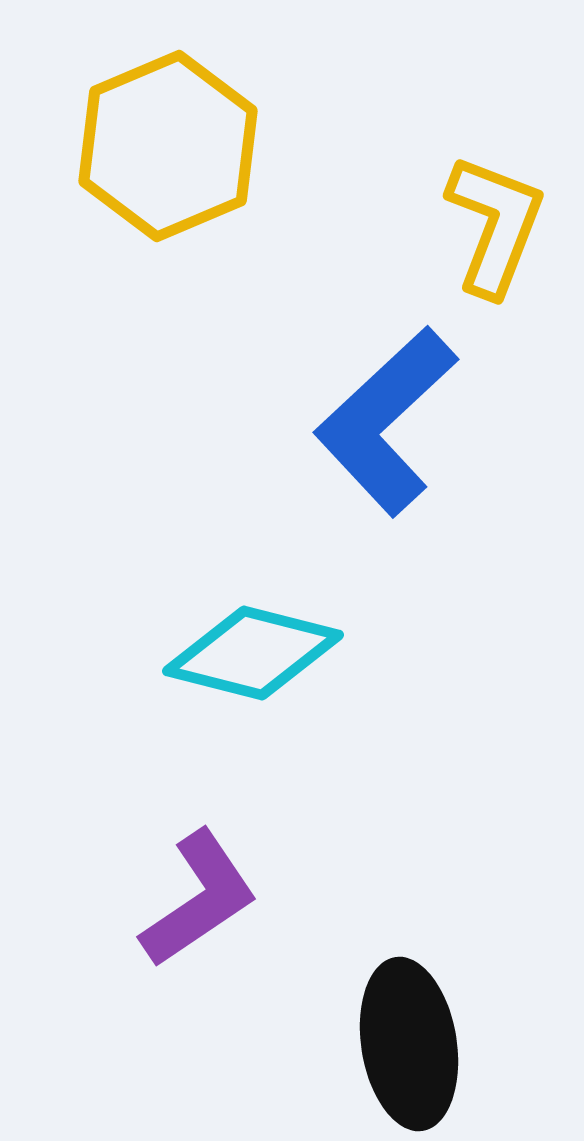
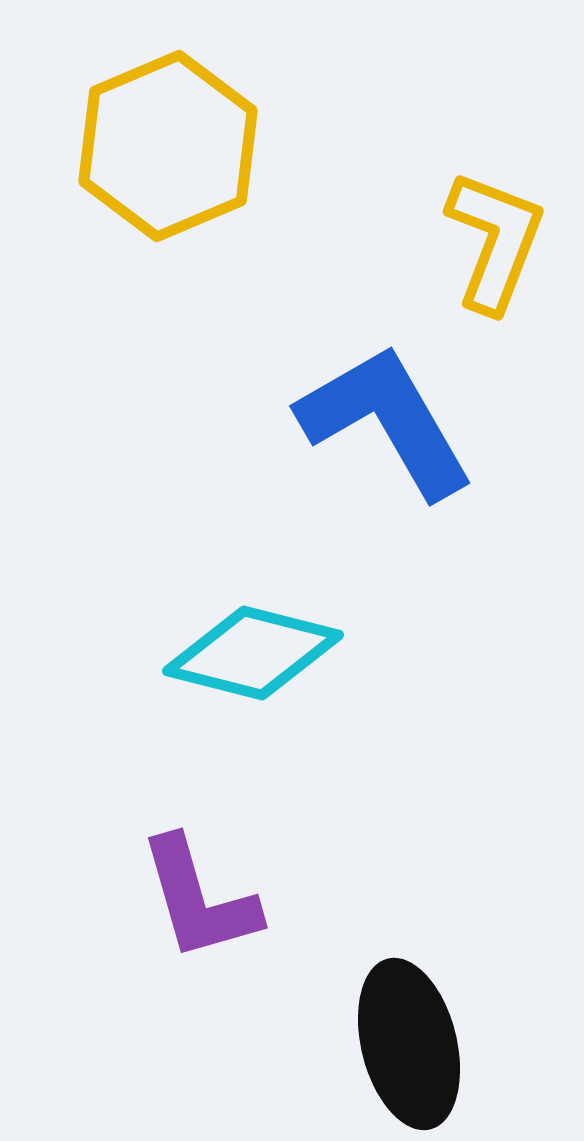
yellow L-shape: moved 16 px down
blue L-shape: rotated 103 degrees clockwise
purple L-shape: rotated 108 degrees clockwise
black ellipse: rotated 5 degrees counterclockwise
